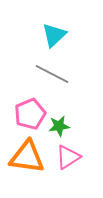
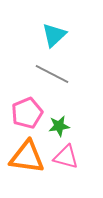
pink pentagon: moved 3 px left, 1 px up
pink triangle: moved 2 px left; rotated 48 degrees clockwise
